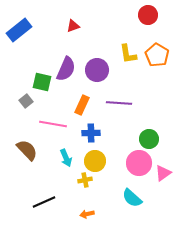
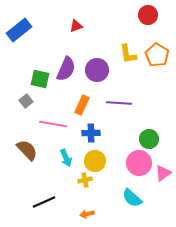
red triangle: moved 3 px right
green square: moved 2 px left, 3 px up
